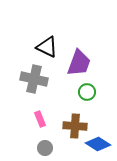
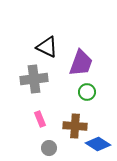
purple trapezoid: moved 2 px right
gray cross: rotated 20 degrees counterclockwise
gray circle: moved 4 px right
